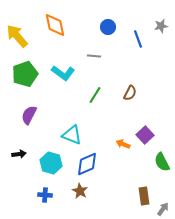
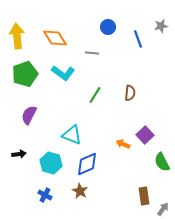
orange diamond: moved 13 px down; rotated 20 degrees counterclockwise
yellow arrow: rotated 35 degrees clockwise
gray line: moved 2 px left, 3 px up
brown semicircle: rotated 21 degrees counterclockwise
blue cross: rotated 24 degrees clockwise
